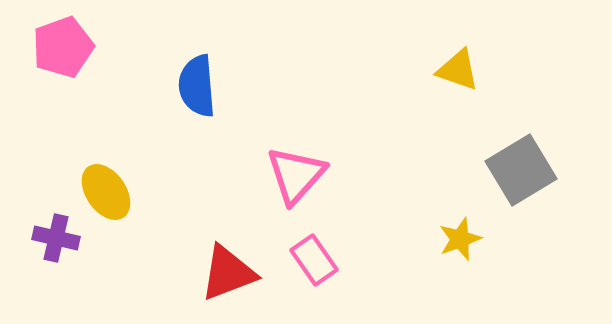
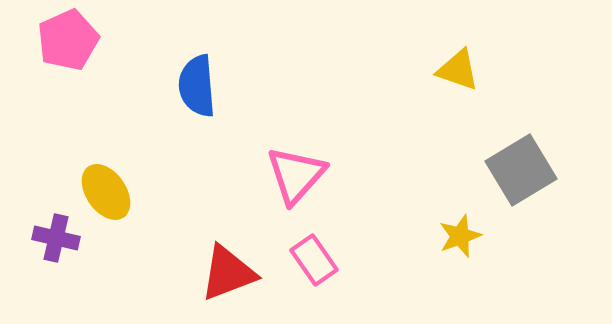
pink pentagon: moved 5 px right, 7 px up; rotated 4 degrees counterclockwise
yellow star: moved 3 px up
